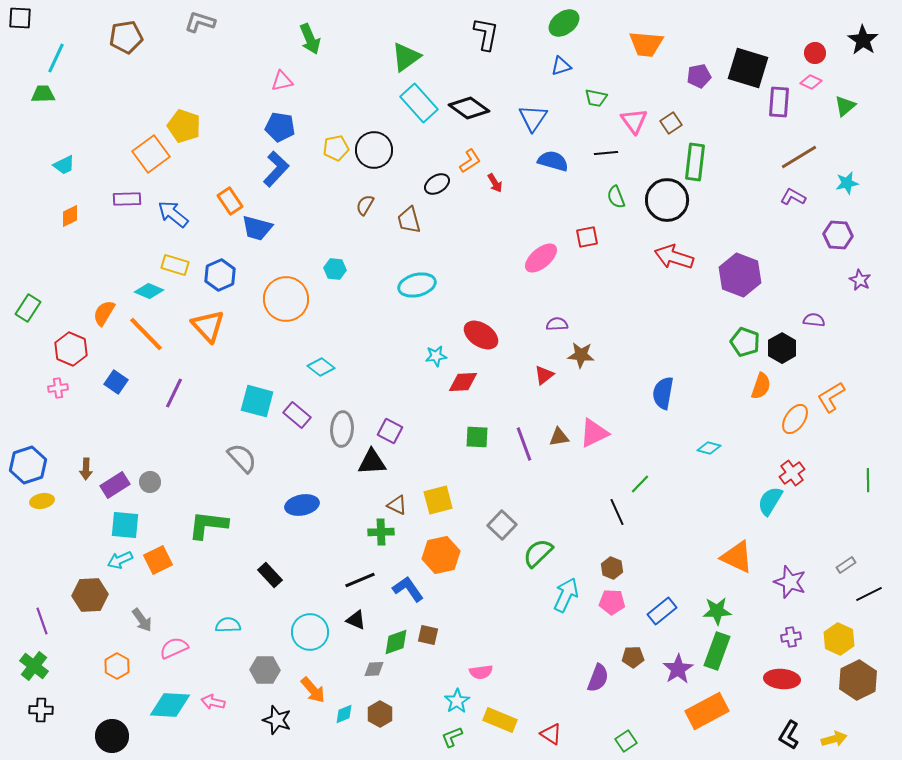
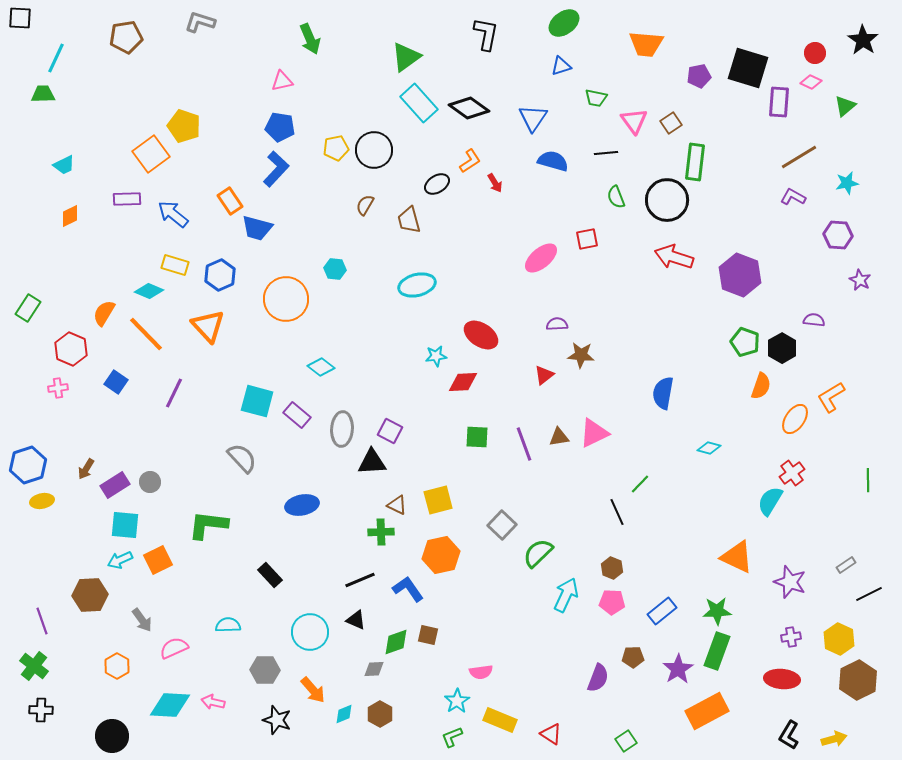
red square at (587, 237): moved 2 px down
brown arrow at (86, 469): rotated 30 degrees clockwise
